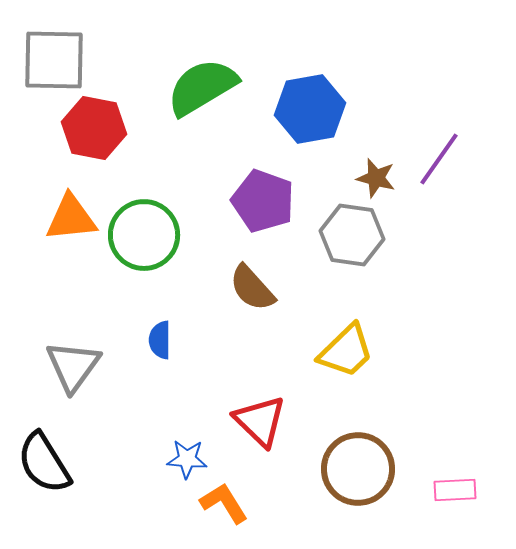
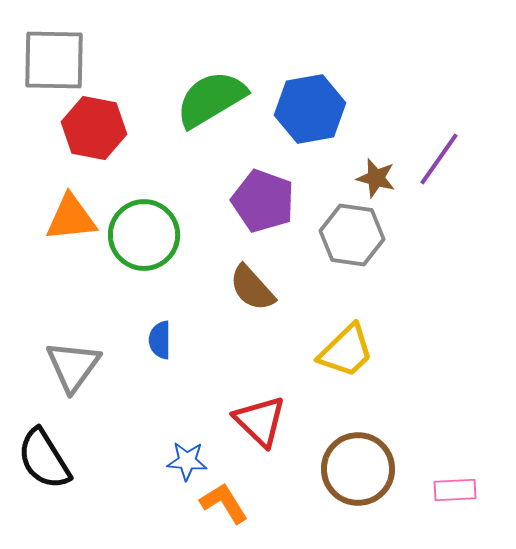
green semicircle: moved 9 px right, 12 px down
blue star: moved 2 px down
black semicircle: moved 4 px up
